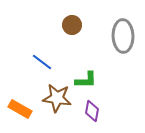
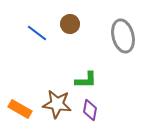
brown circle: moved 2 px left, 1 px up
gray ellipse: rotated 12 degrees counterclockwise
blue line: moved 5 px left, 29 px up
brown star: moved 6 px down
purple diamond: moved 2 px left, 1 px up
